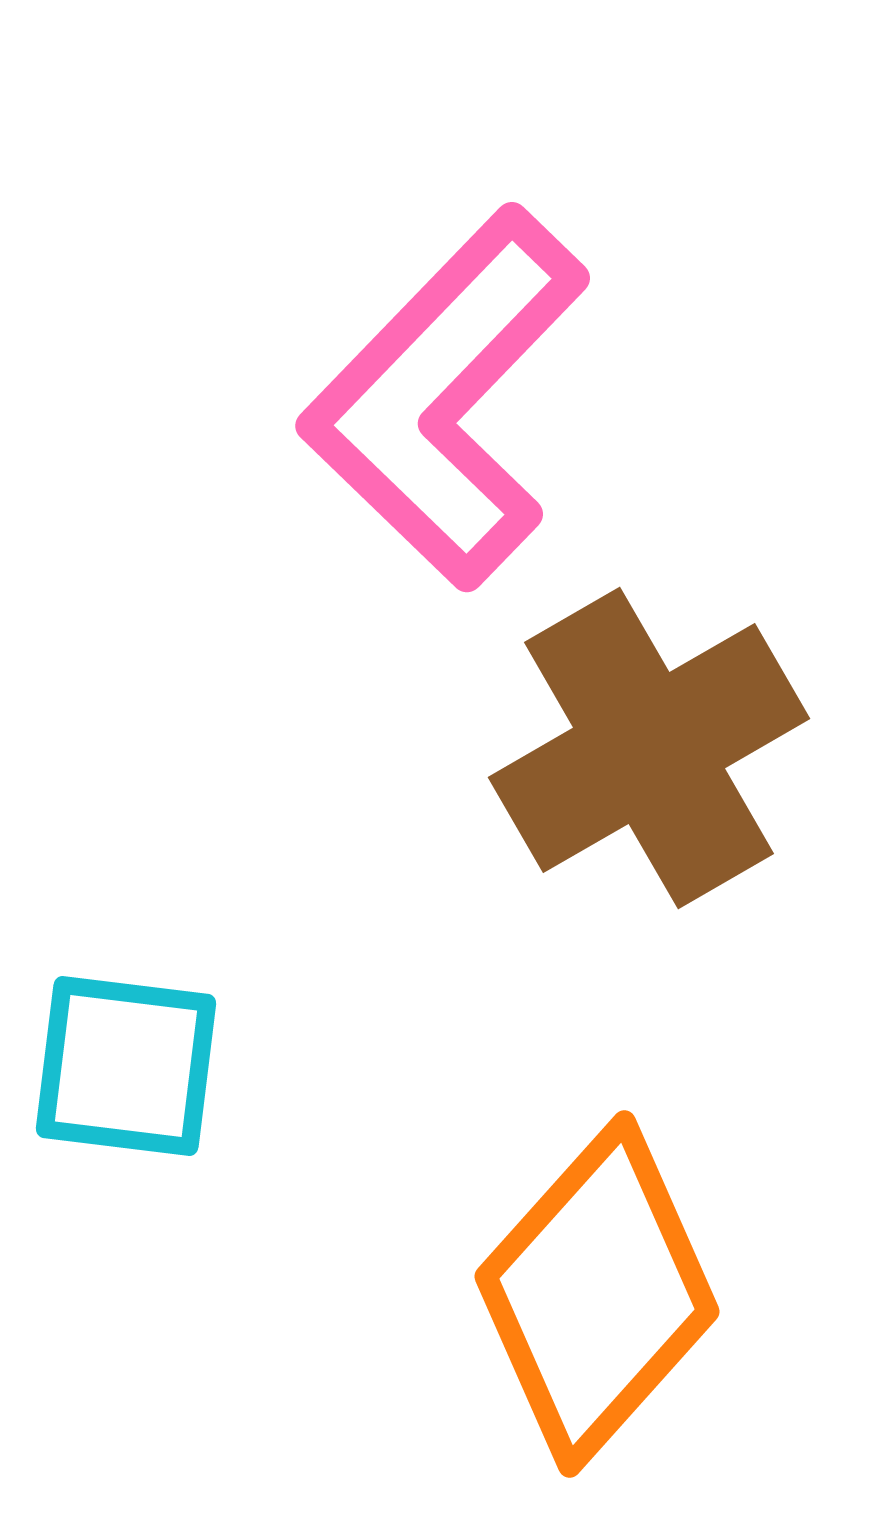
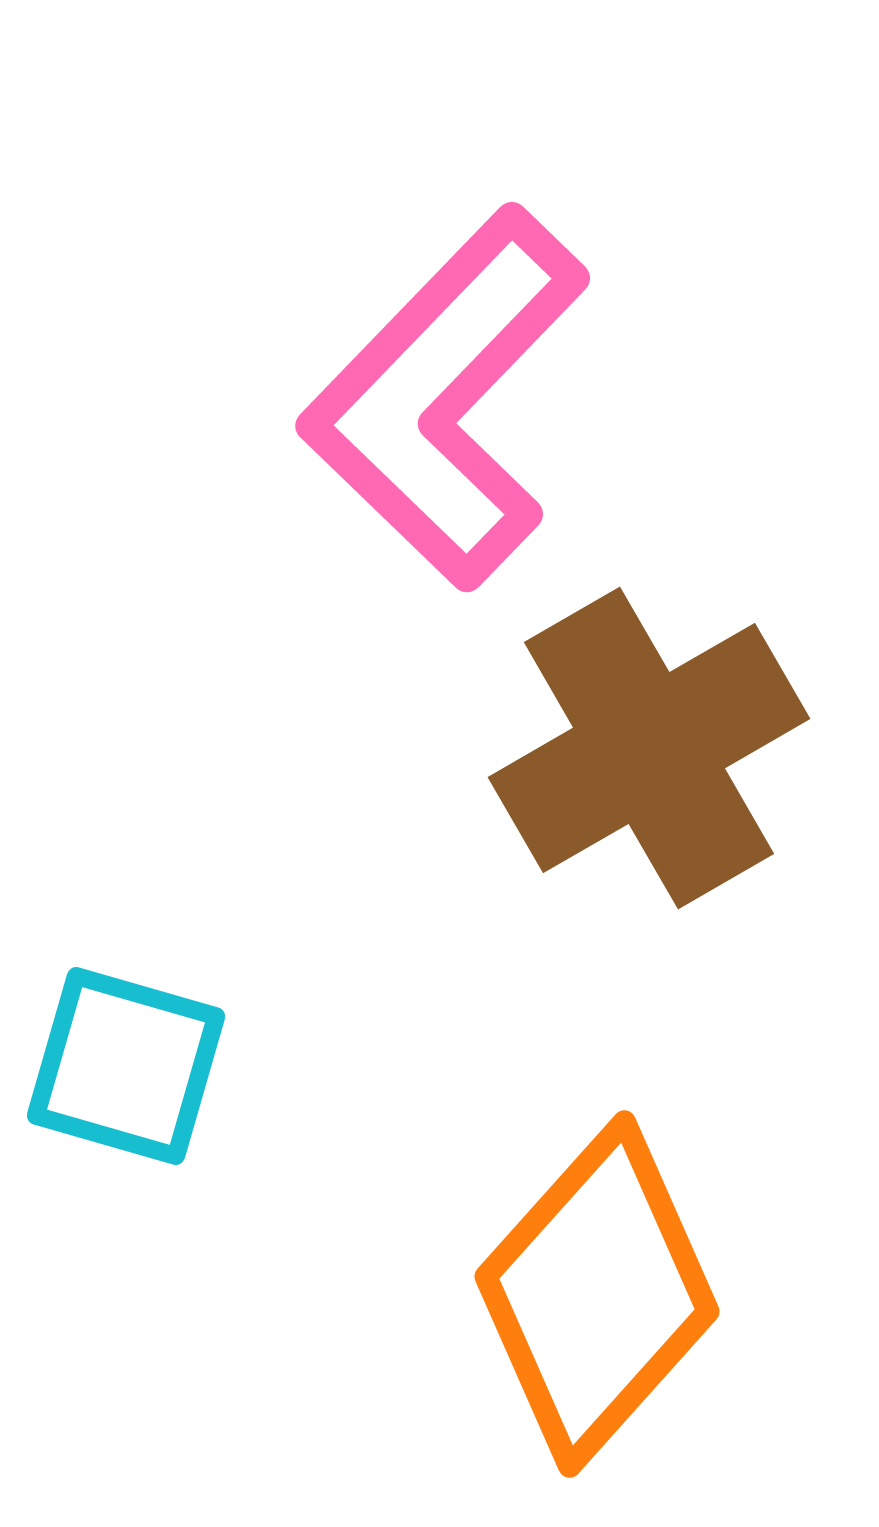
cyan square: rotated 9 degrees clockwise
